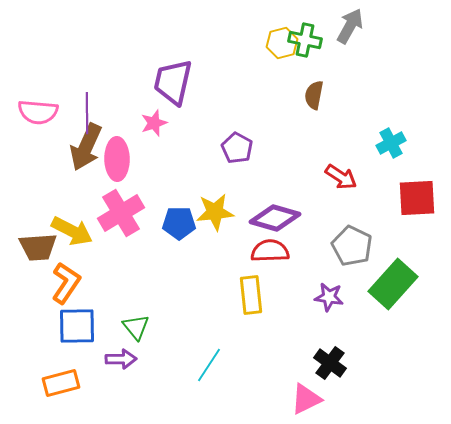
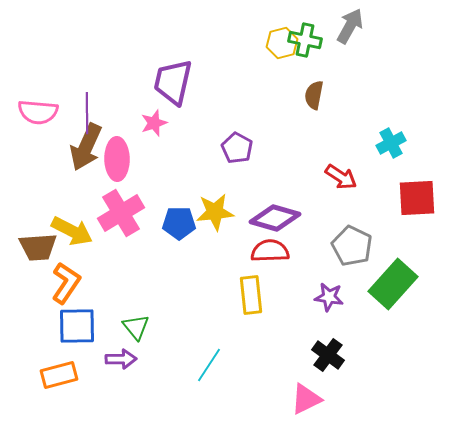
black cross: moved 2 px left, 8 px up
orange rectangle: moved 2 px left, 8 px up
